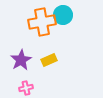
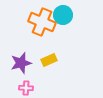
orange cross: rotated 32 degrees clockwise
purple star: moved 3 px down; rotated 15 degrees clockwise
pink cross: rotated 16 degrees clockwise
